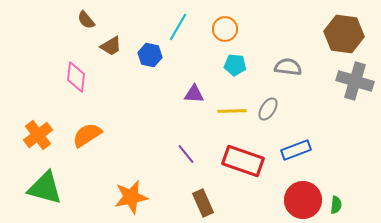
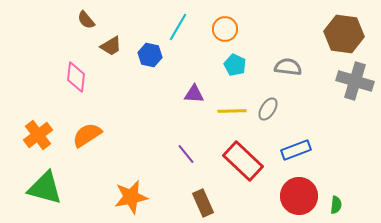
cyan pentagon: rotated 20 degrees clockwise
red rectangle: rotated 24 degrees clockwise
red circle: moved 4 px left, 4 px up
